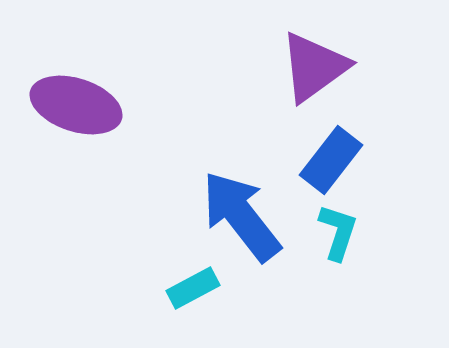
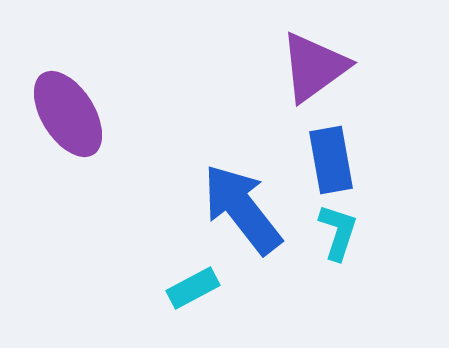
purple ellipse: moved 8 px left, 9 px down; rotated 40 degrees clockwise
blue rectangle: rotated 48 degrees counterclockwise
blue arrow: moved 1 px right, 7 px up
